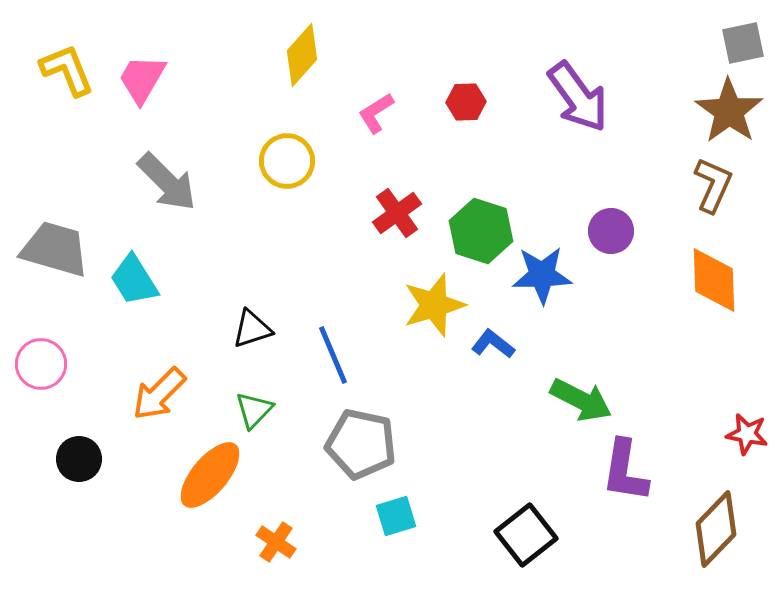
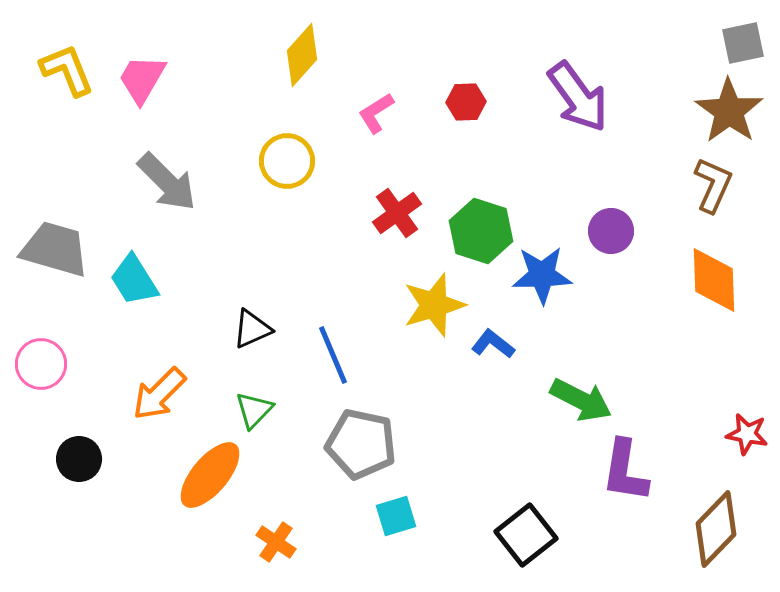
black triangle: rotated 6 degrees counterclockwise
